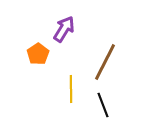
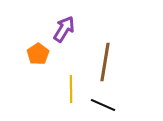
brown line: rotated 18 degrees counterclockwise
black line: rotated 45 degrees counterclockwise
